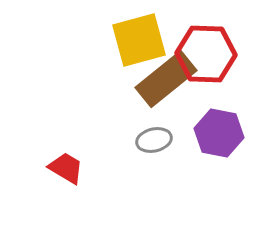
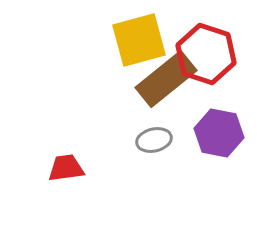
red hexagon: rotated 16 degrees clockwise
red trapezoid: rotated 39 degrees counterclockwise
